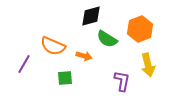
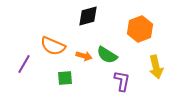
black diamond: moved 3 px left
green semicircle: moved 16 px down
yellow arrow: moved 8 px right, 2 px down
